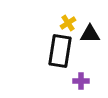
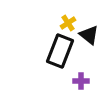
black triangle: moved 1 px left, 1 px down; rotated 40 degrees clockwise
black rectangle: rotated 12 degrees clockwise
